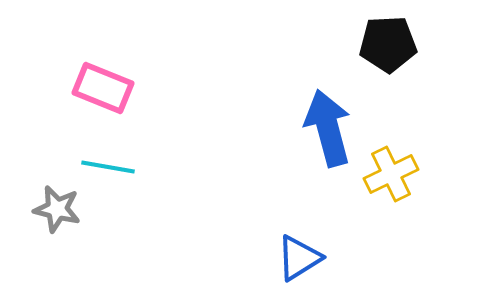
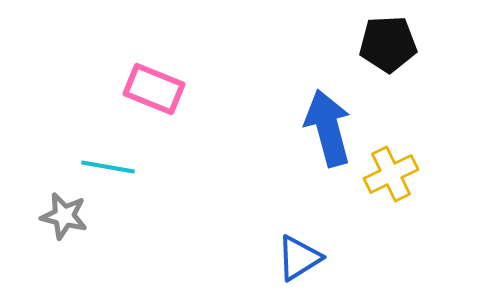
pink rectangle: moved 51 px right, 1 px down
gray star: moved 7 px right, 7 px down
